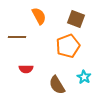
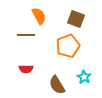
brown line: moved 9 px right, 2 px up
